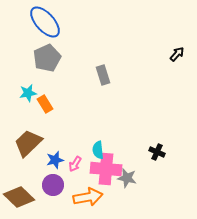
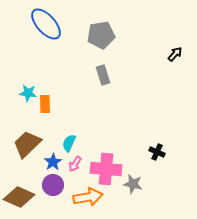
blue ellipse: moved 1 px right, 2 px down
black arrow: moved 2 px left
gray pentagon: moved 54 px right, 23 px up; rotated 16 degrees clockwise
cyan star: rotated 18 degrees clockwise
orange rectangle: rotated 30 degrees clockwise
brown trapezoid: moved 1 px left, 1 px down
cyan semicircle: moved 29 px left, 7 px up; rotated 30 degrees clockwise
blue star: moved 2 px left, 2 px down; rotated 18 degrees counterclockwise
gray star: moved 6 px right, 6 px down
brown diamond: rotated 20 degrees counterclockwise
